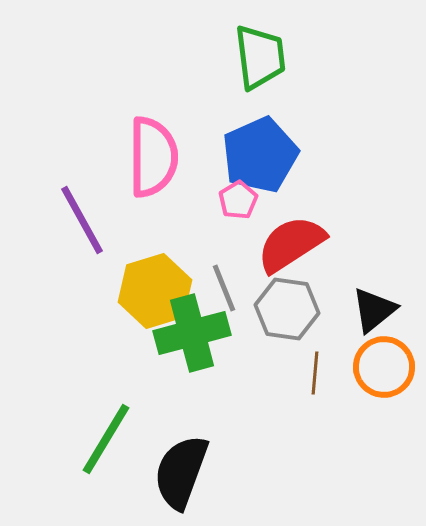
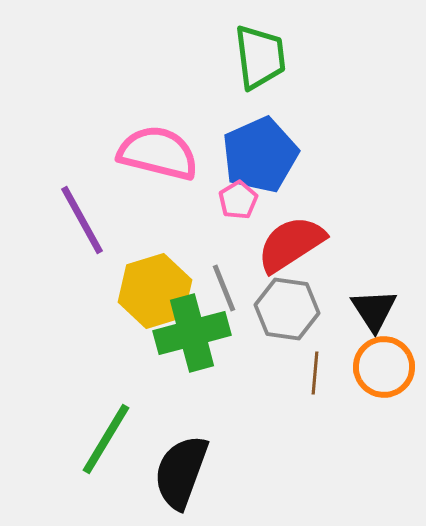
pink semicircle: moved 5 px right, 4 px up; rotated 76 degrees counterclockwise
black triangle: rotated 24 degrees counterclockwise
